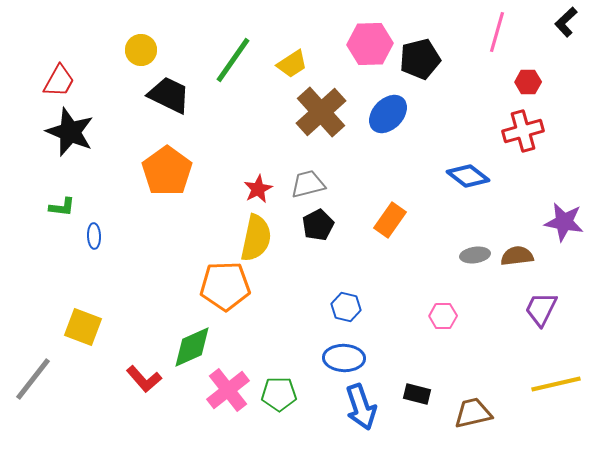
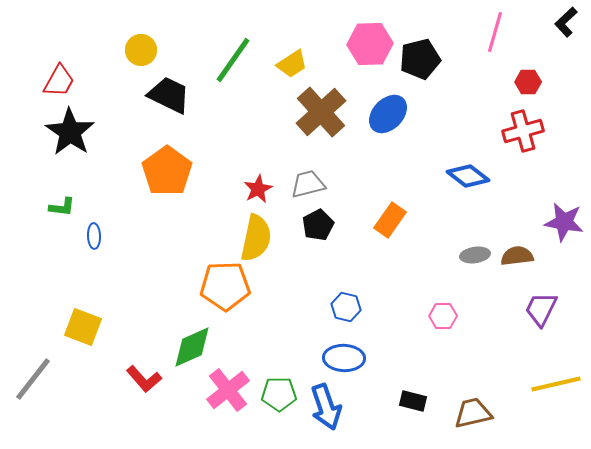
pink line at (497, 32): moved 2 px left
black star at (70, 132): rotated 12 degrees clockwise
black rectangle at (417, 394): moved 4 px left, 7 px down
blue arrow at (361, 407): moved 35 px left
